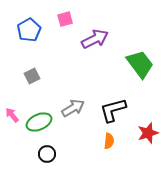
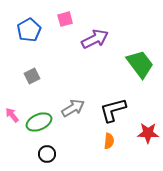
red star: rotated 20 degrees clockwise
